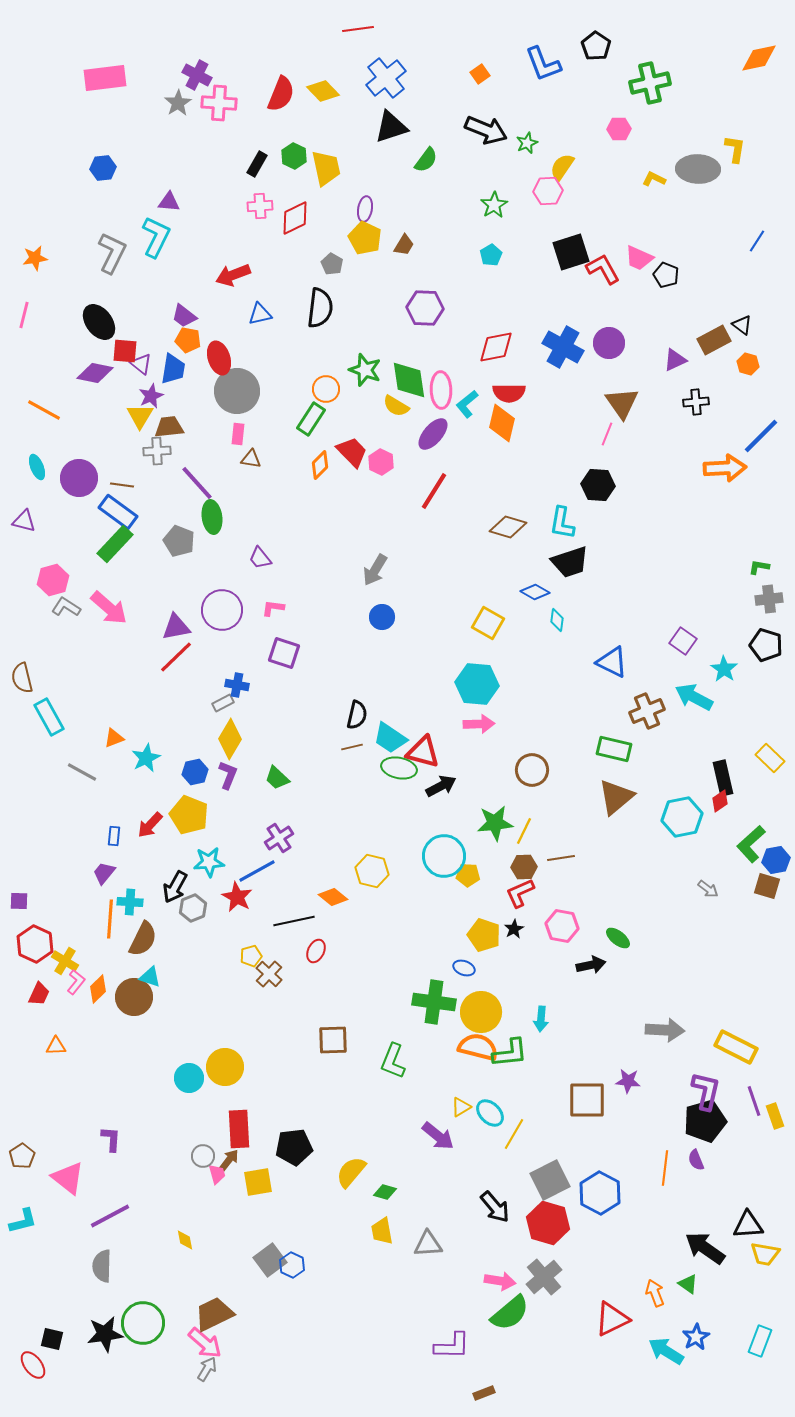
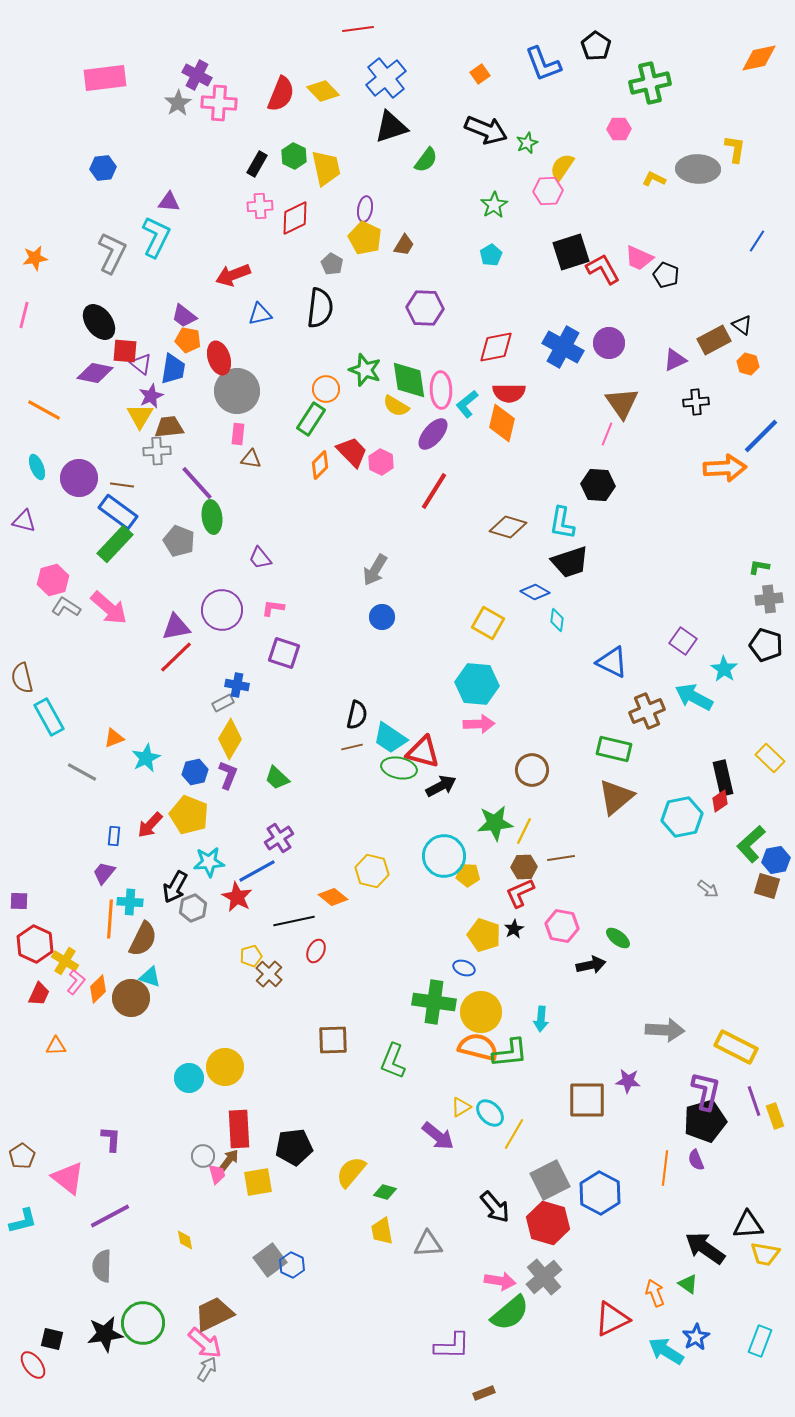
brown circle at (134, 997): moved 3 px left, 1 px down
